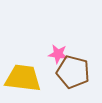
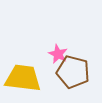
pink star: rotated 18 degrees clockwise
